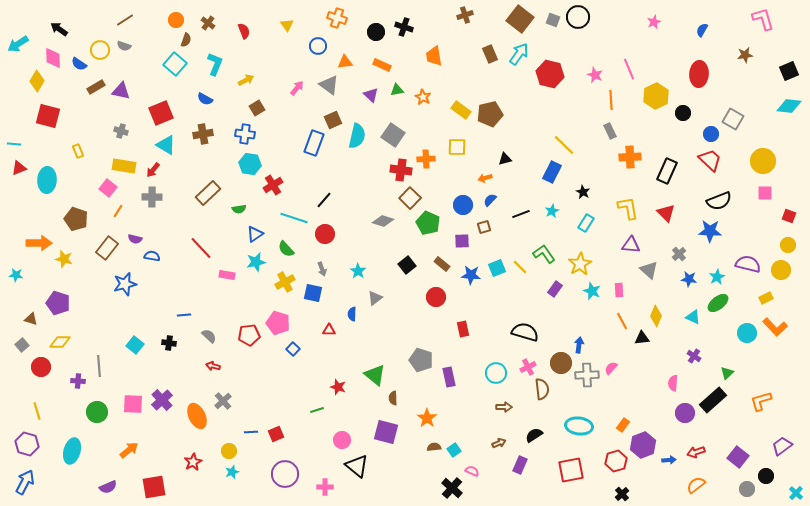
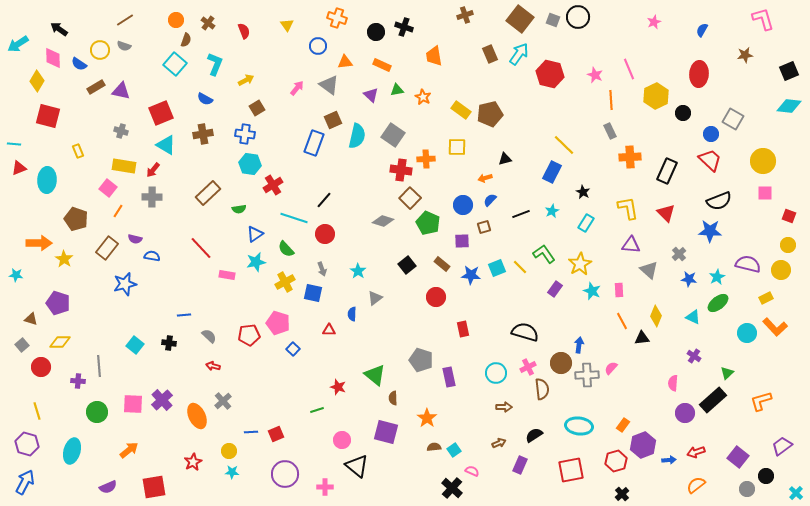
yellow star at (64, 259): rotated 18 degrees clockwise
cyan star at (232, 472): rotated 24 degrees clockwise
